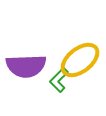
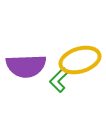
yellow ellipse: rotated 21 degrees clockwise
